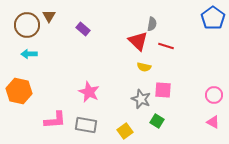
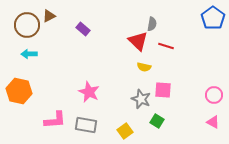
brown triangle: rotated 32 degrees clockwise
